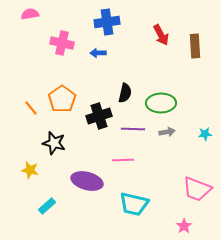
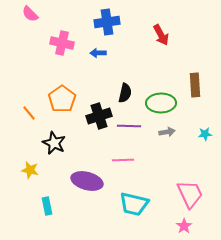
pink semicircle: rotated 126 degrees counterclockwise
brown rectangle: moved 39 px down
orange line: moved 2 px left, 5 px down
purple line: moved 4 px left, 3 px up
black star: rotated 10 degrees clockwise
pink trapezoid: moved 7 px left, 5 px down; rotated 136 degrees counterclockwise
cyan rectangle: rotated 60 degrees counterclockwise
